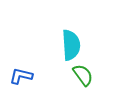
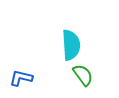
blue L-shape: moved 2 px down
